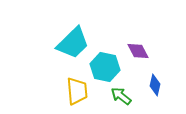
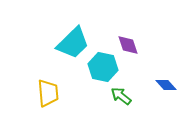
purple diamond: moved 10 px left, 6 px up; rotated 10 degrees clockwise
cyan hexagon: moved 2 px left
blue diamond: moved 11 px right; rotated 55 degrees counterclockwise
yellow trapezoid: moved 29 px left, 2 px down
